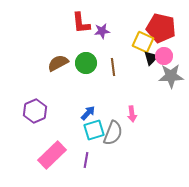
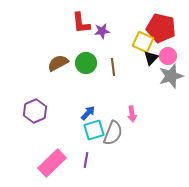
pink circle: moved 4 px right
gray star: rotated 15 degrees counterclockwise
pink rectangle: moved 8 px down
